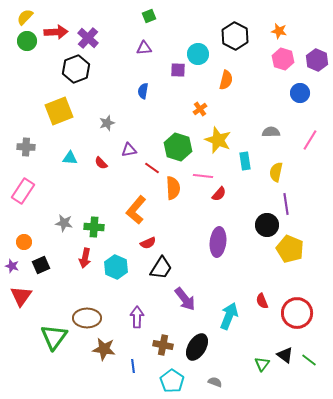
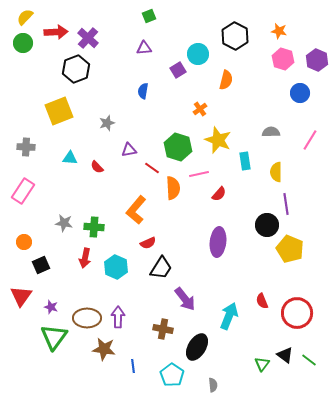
green circle at (27, 41): moved 4 px left, 2 px down
purple square at (178, 70): rotated 35 degrees counterclockwise
red semicircle at (101, 163): moved 4 px left, 4 px down
yellow semicircle at (276, 172): rotated 12 degrees counterclockwise
pink line at (203, 176): moved 4 px left, 2 px up; rotated 18 degrees counterclockwise
purple star at (12, 266): moved 39 px right, 41 px down
purple arrow at (137, 317): moved 19 px left
brown cross at (163, 345): moved 16 px up
cyan pentagon at (172, 381): moved 6 px up
gray semicircle at (215, 382): moved 2 px left, 3 px down; rotated 64 degrees clockwise
